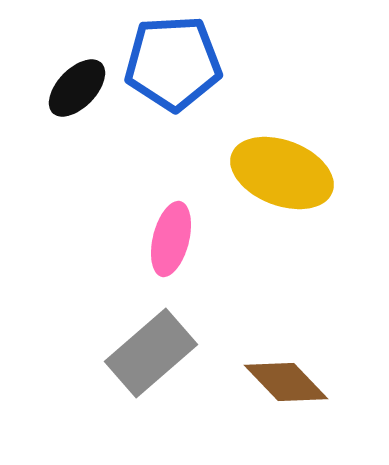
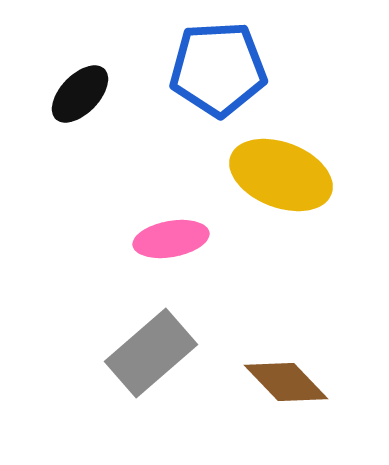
blue pentagon: moved 45 px right, 6 px down
black ellipse: moved 3 px right, 6 px down
yellow ellipse: moved 1 px left, 2 px down
pink ellipse: rotated 66 degrees clockwise
